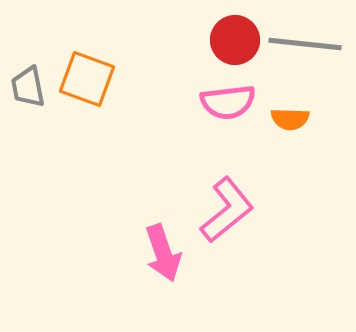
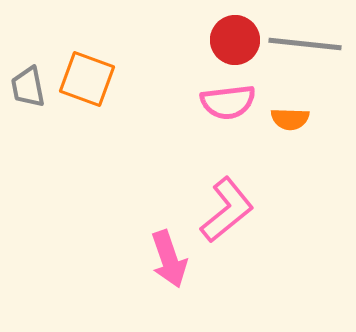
pink arrow: moved 6 px right, 6 px down
